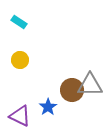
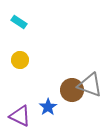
gray triangle: rotated 20 degrees clockwise
